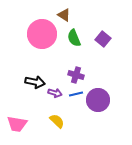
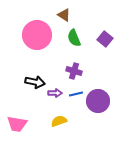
pink circle: moved 5 px left, 1 px down
purple square: moved 2 px right
purple cross: moved 2 px left, 4 px up
purple arrow: rotated 16 degrees counterclockwise
purple circle: moved 1 px down
yellow semicircle: moved 2 px right; rotated 63 degrees counterclockwise
